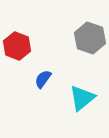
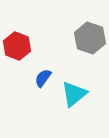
blue semicircle: moved 1 px up
cyan triangle: moved 8 px left, 4 px up
